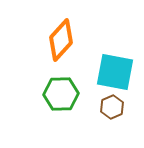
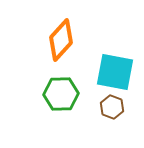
brown hexagon: rotated 15 degrees counterclockwise
